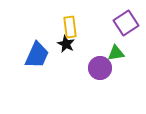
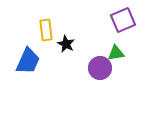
purple square: moved 3 px left, 3 px up; rotated 10 degrees clockwise
yellow rectangle: moved 24 px left, 3 px down
blue trapezoid: moved 9 px left, 6 px down
